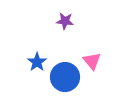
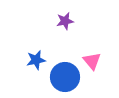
purple star: rotated 18 degrees counterclockwise
blue star: moved 1 px left, 2 px up; rotated 24 degrees clockwise
